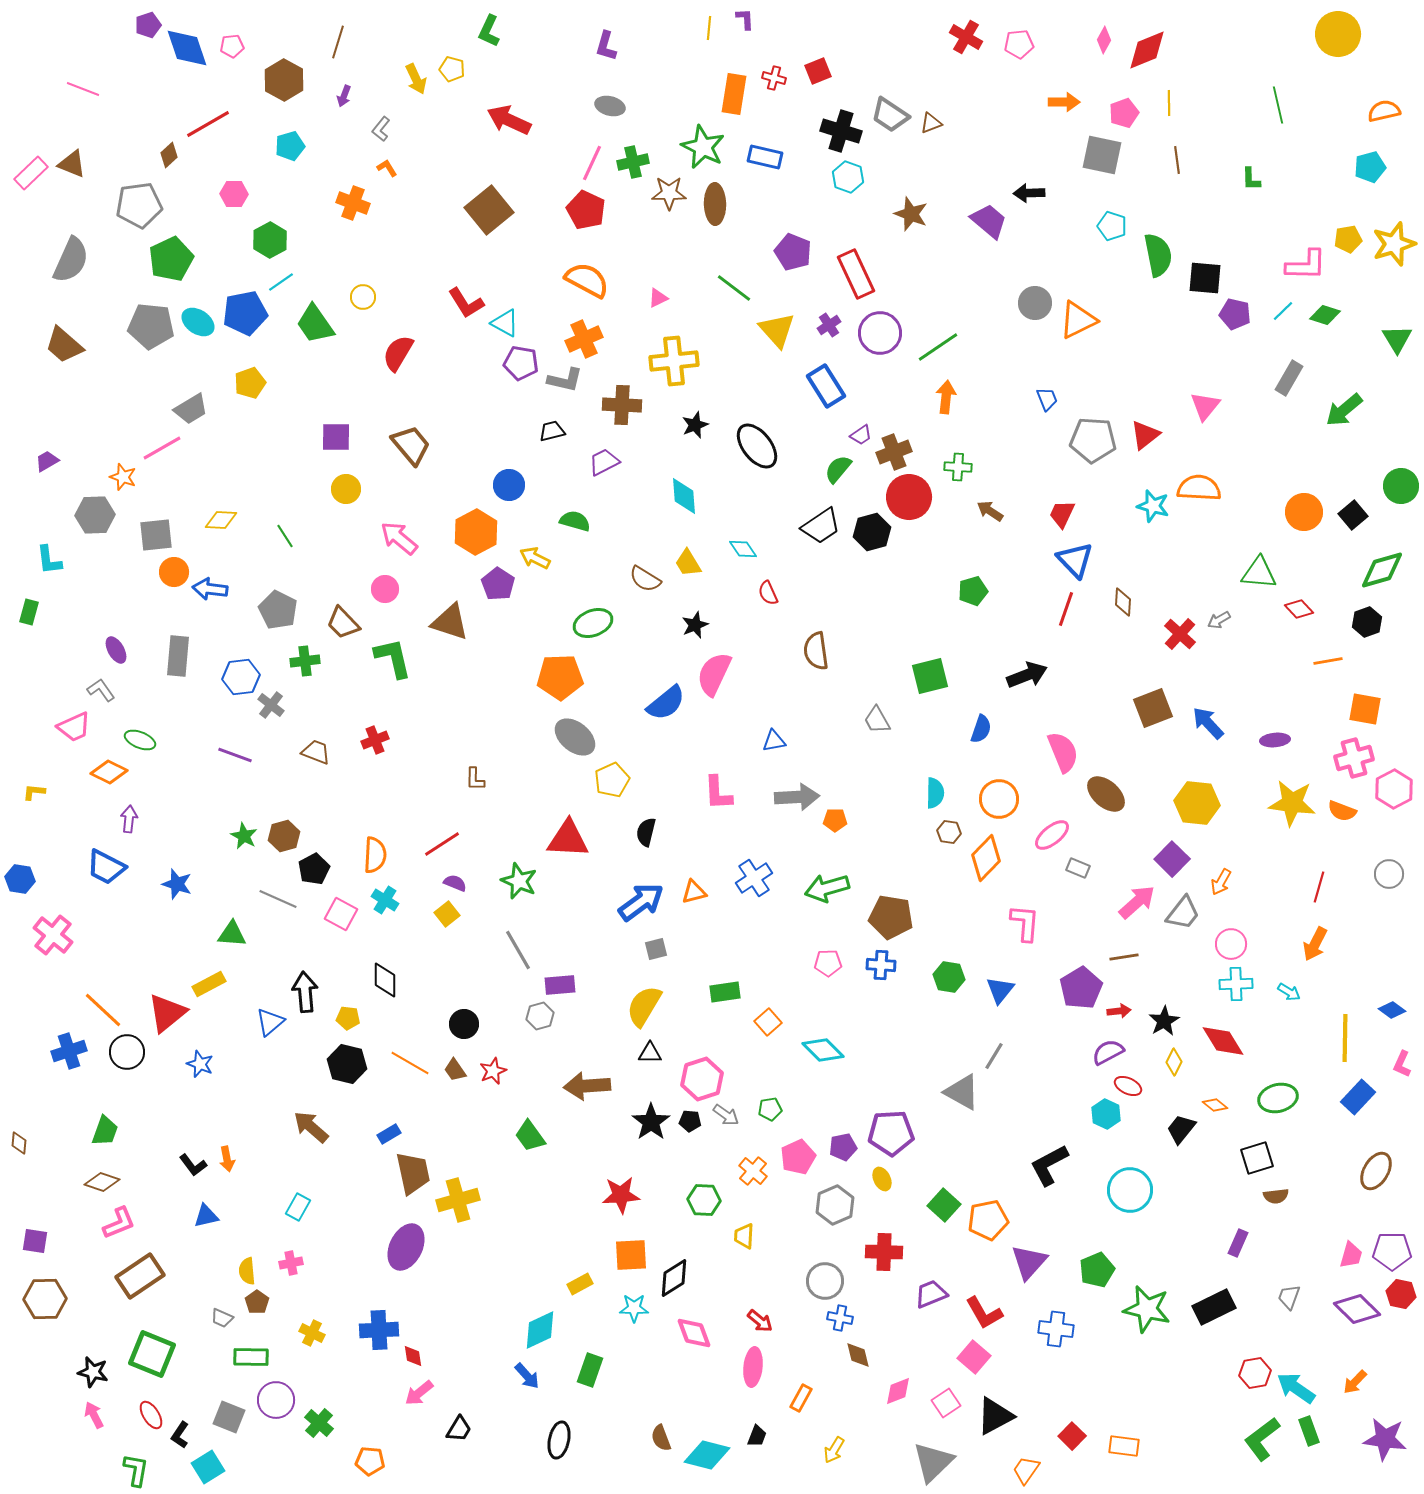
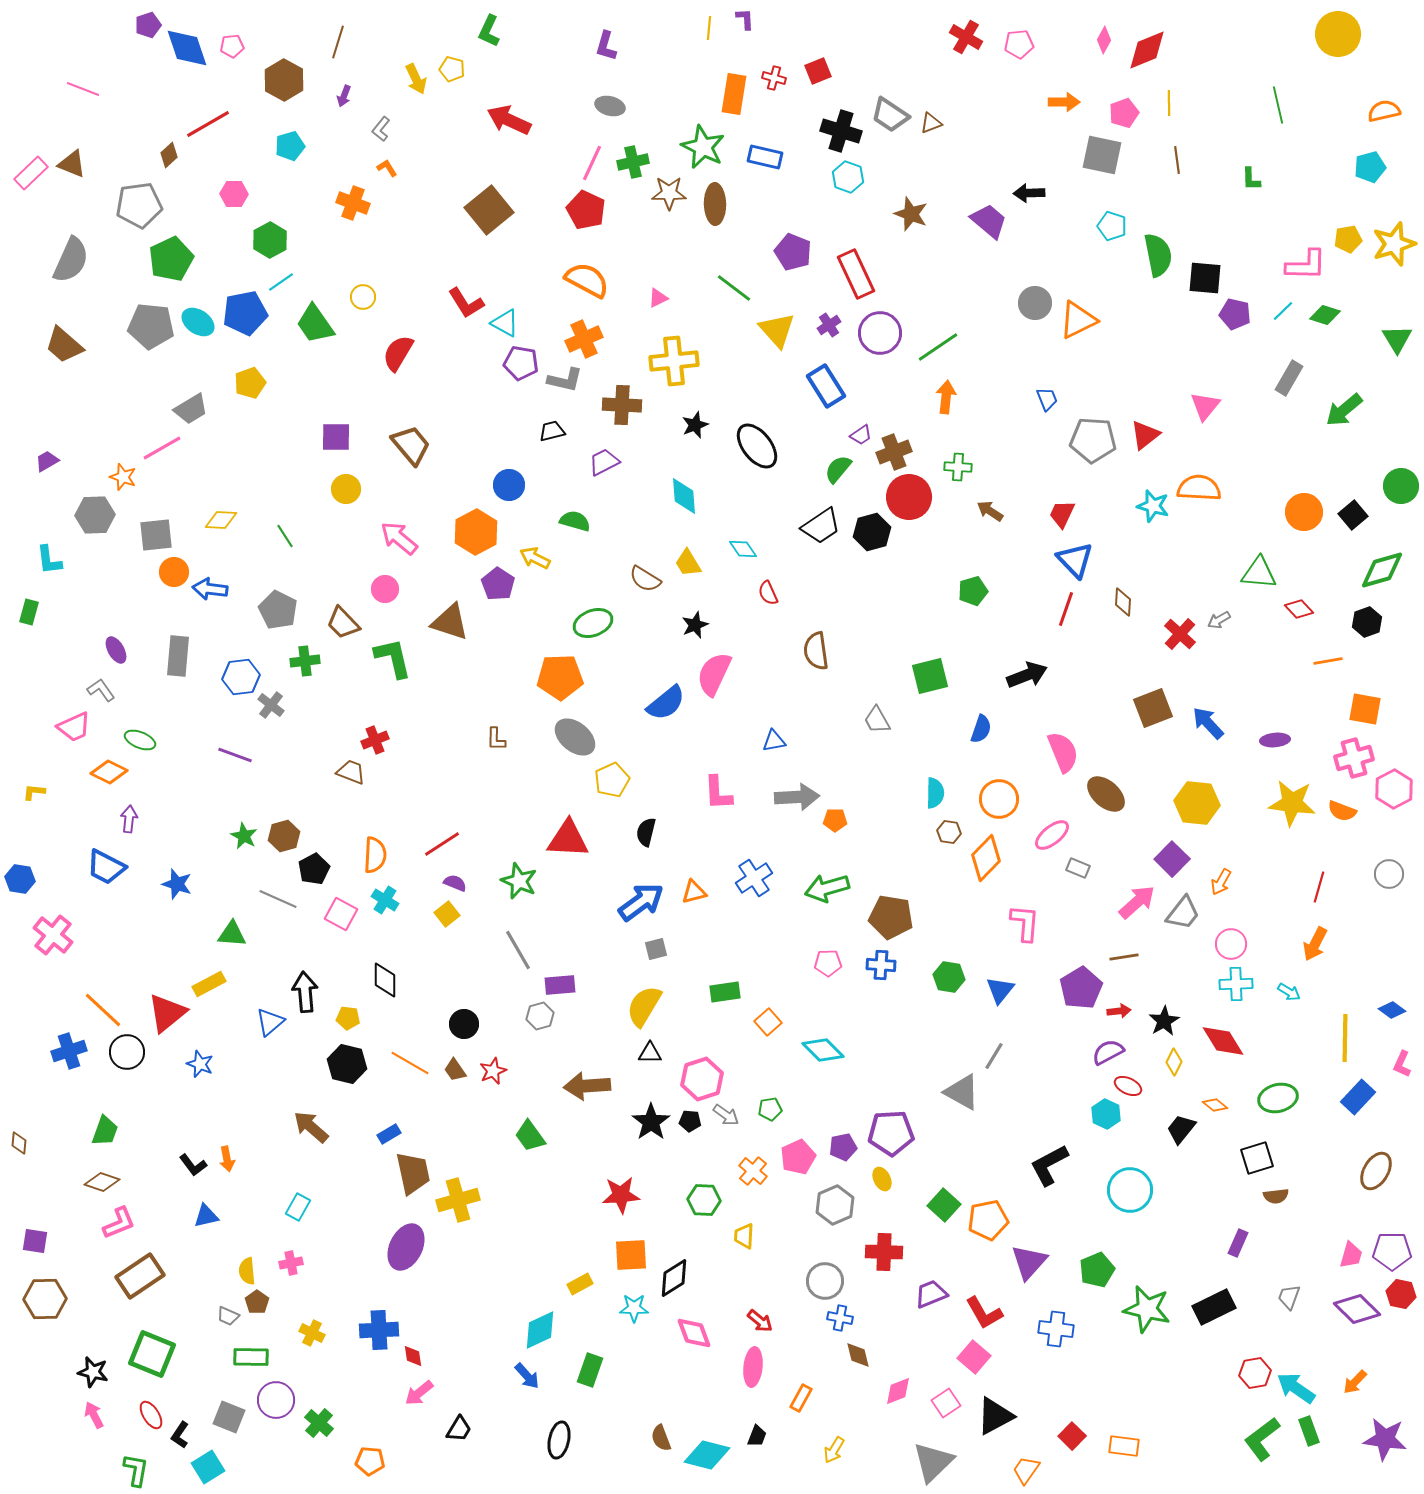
brown trapezoid at (316, 752): moved 35 px right, 20 px down
brown L-shape at (475, 779): moved 21 px right, 40 px up
gray trapezoid at (222, 1318): moved 6 px right, 2 px up
